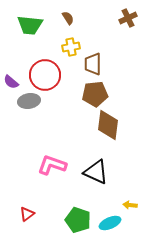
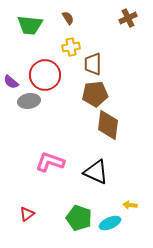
pink L-shape: moved 2 px left, 3 px up
green pentagon: moved 1 px right, 2 px up
